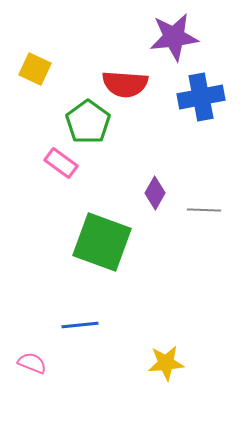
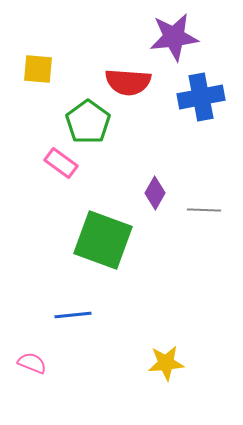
yellow square: moved 3 px right; rotated 20 degrees counterclockwise
red semicircle: moved 3 px right, 2 px up
green square: moved 1 px right, 2 px up
blue line: moved 7 px left, 10 px up
